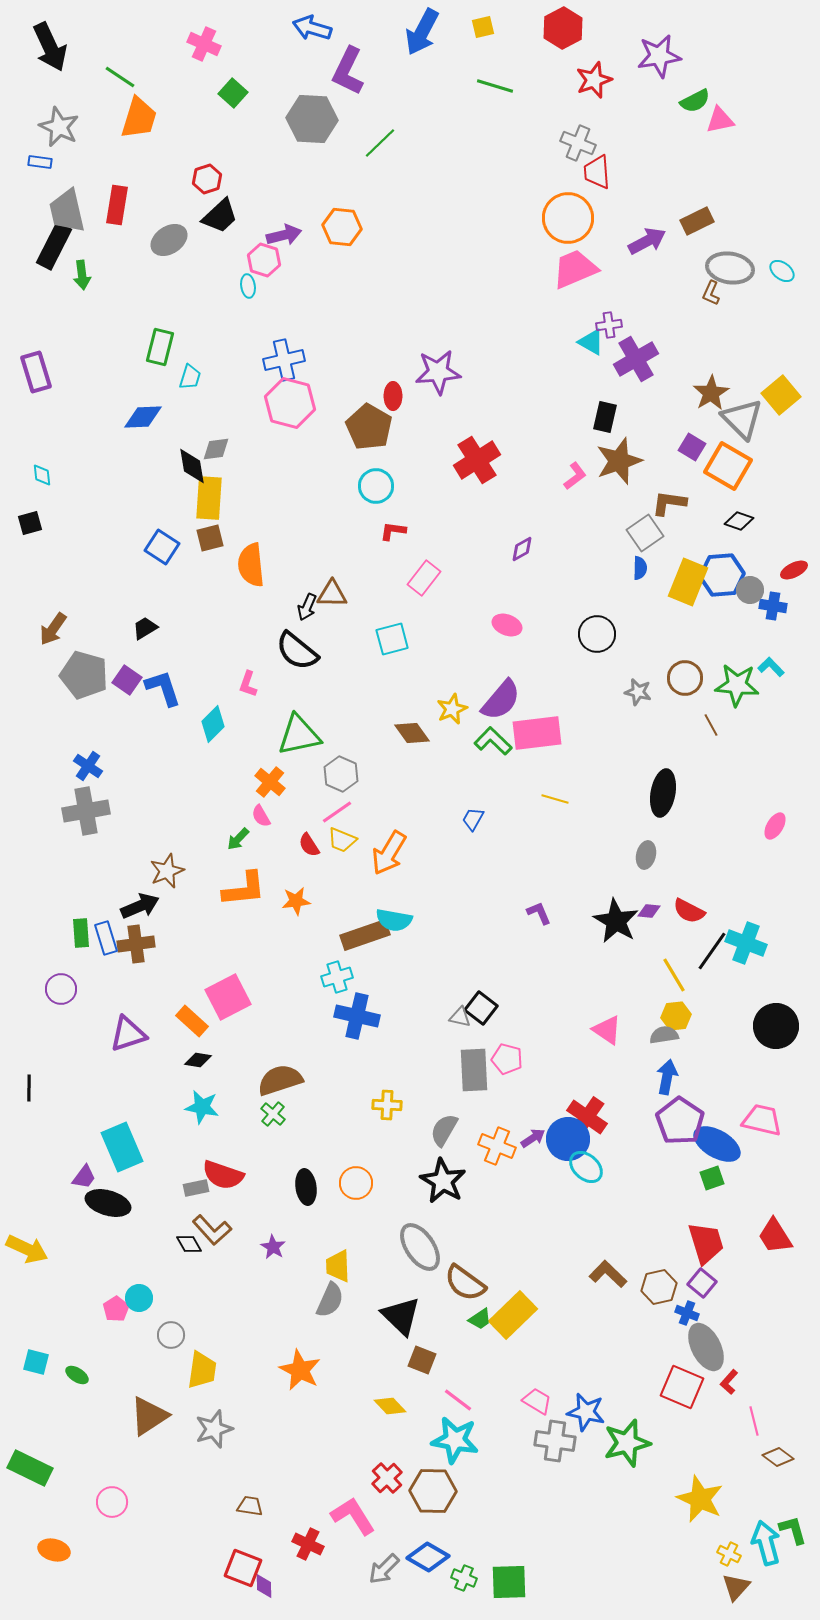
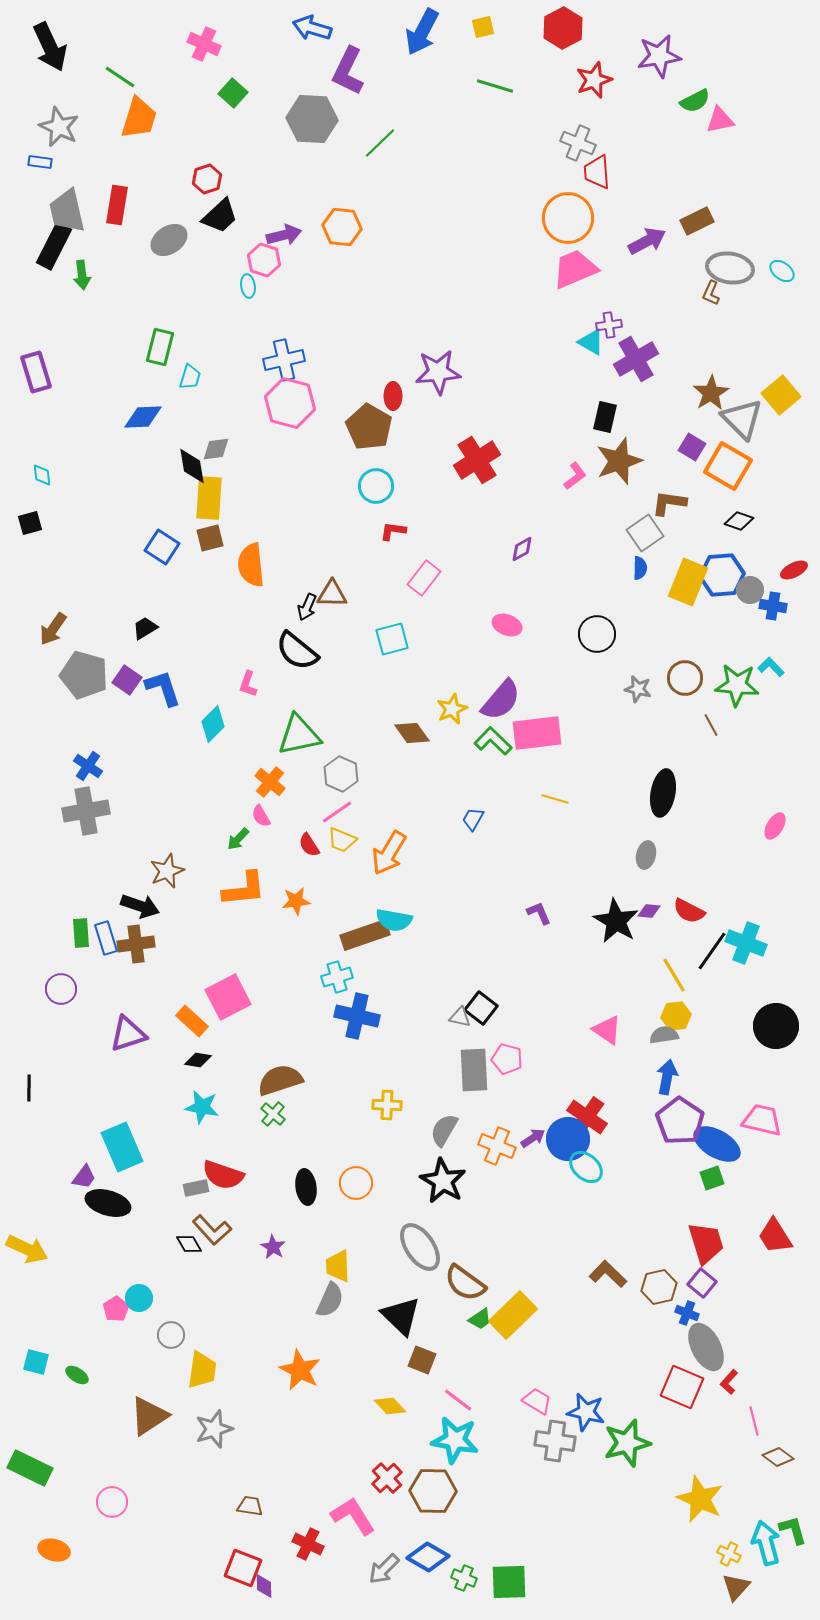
gray star at (638, 692): moved 3 px up
black arrow at (140, 906): rotated 42 degrees clockwise
